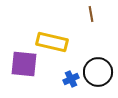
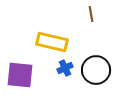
purple square: moved 4 px left, 11 px down
black circle: moved 2 px left, 2 px up
blue cross: moved 6 px left, 11 px up
